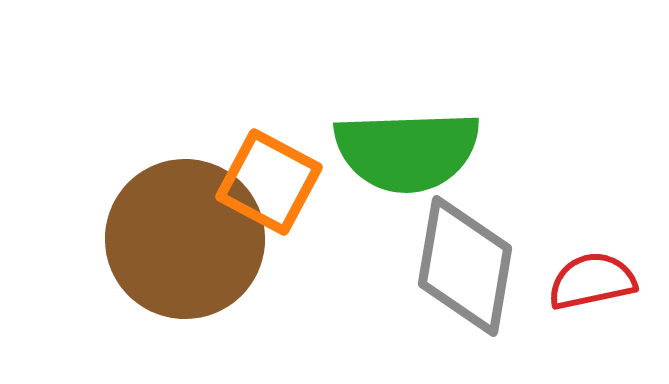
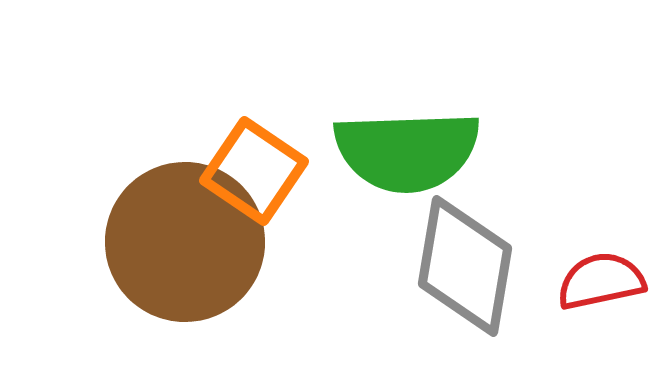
orange square: moved 15 px left, 11 px up; rotated 6 degrees clockwise
brown circle: moved 3 px down
red semicircle: moved 9 px right
